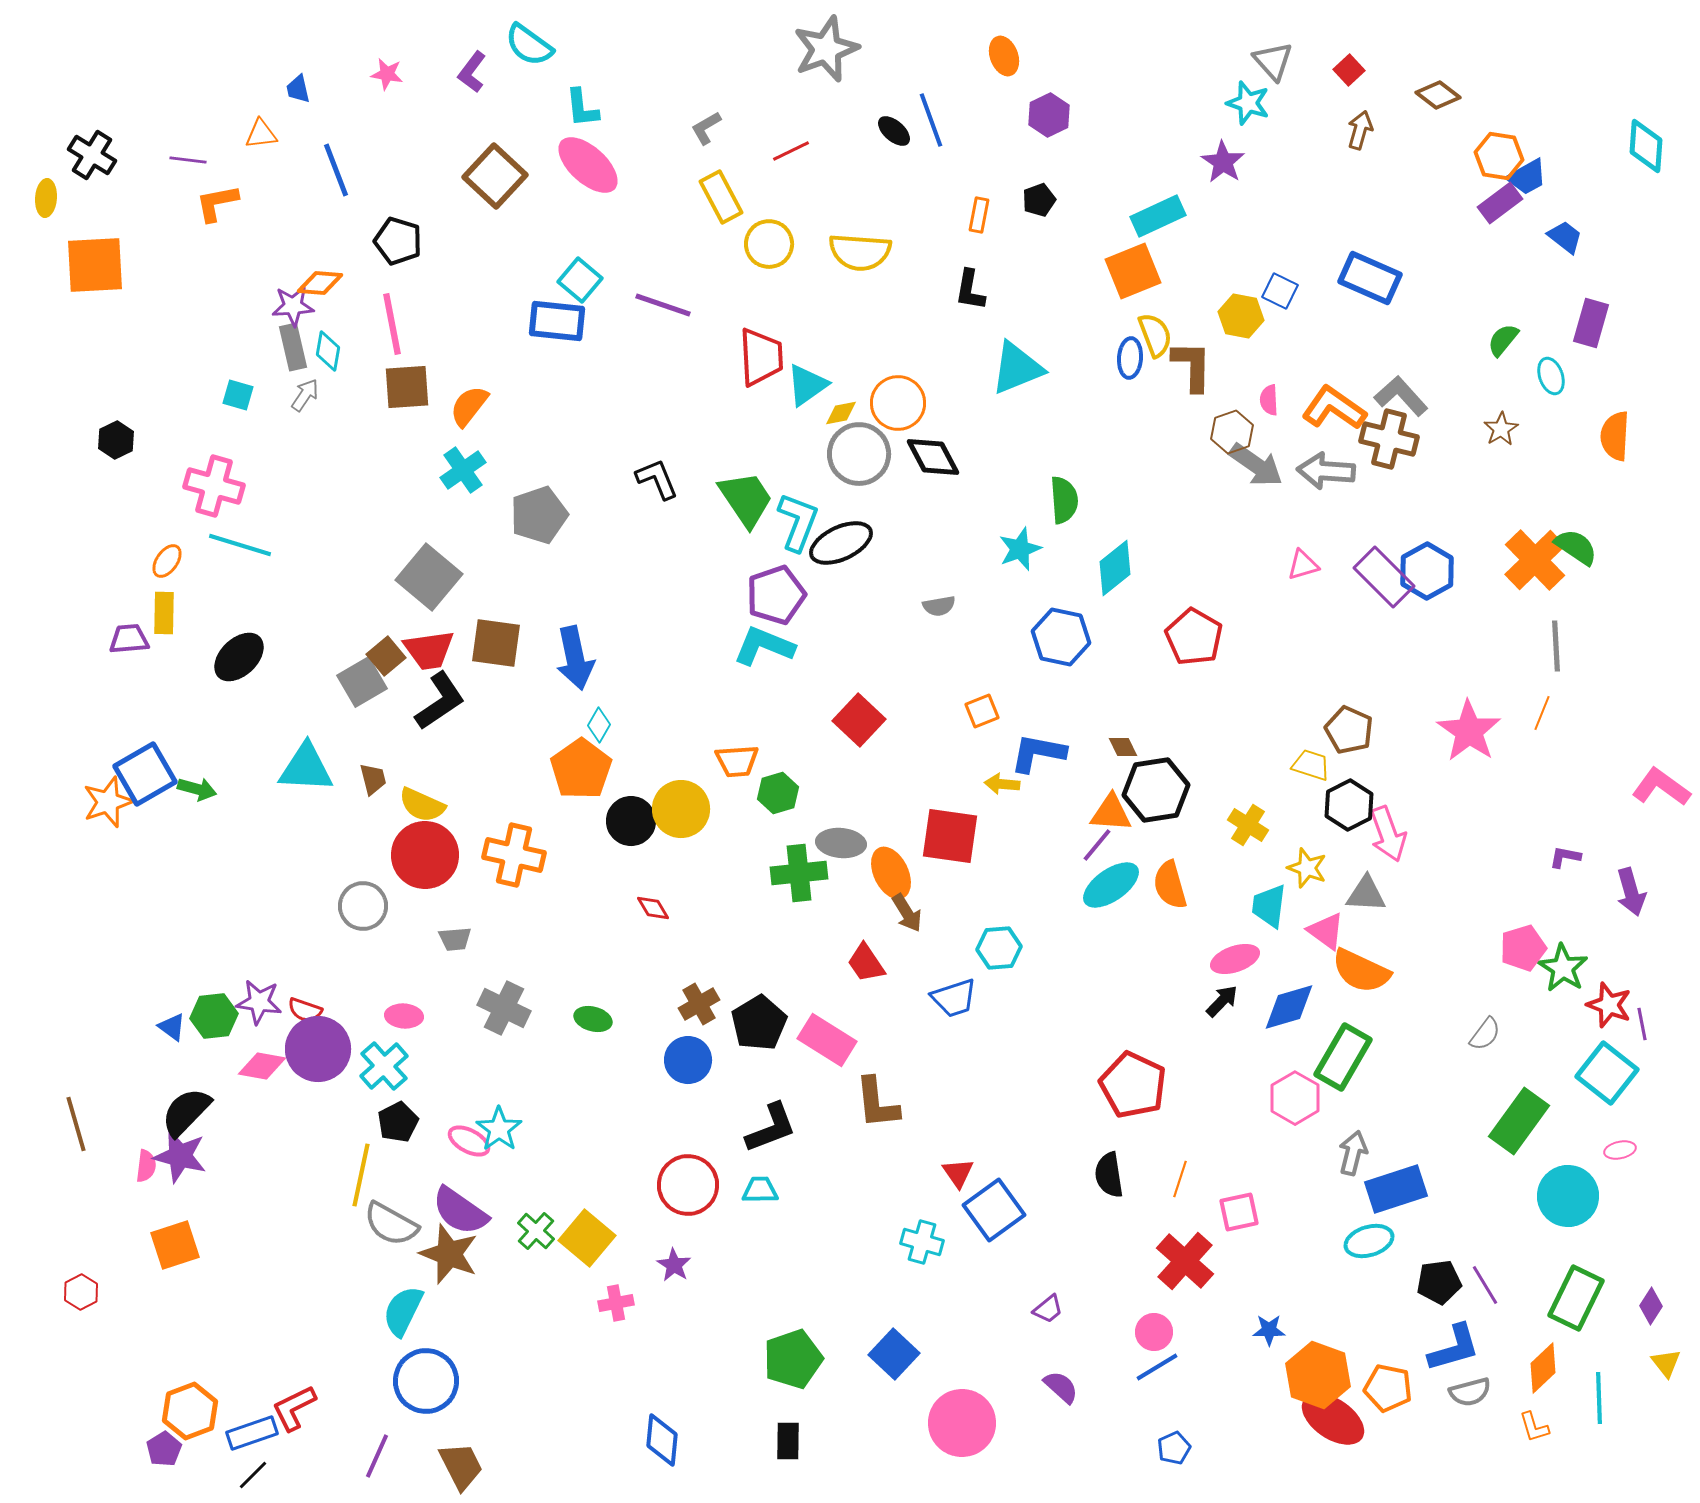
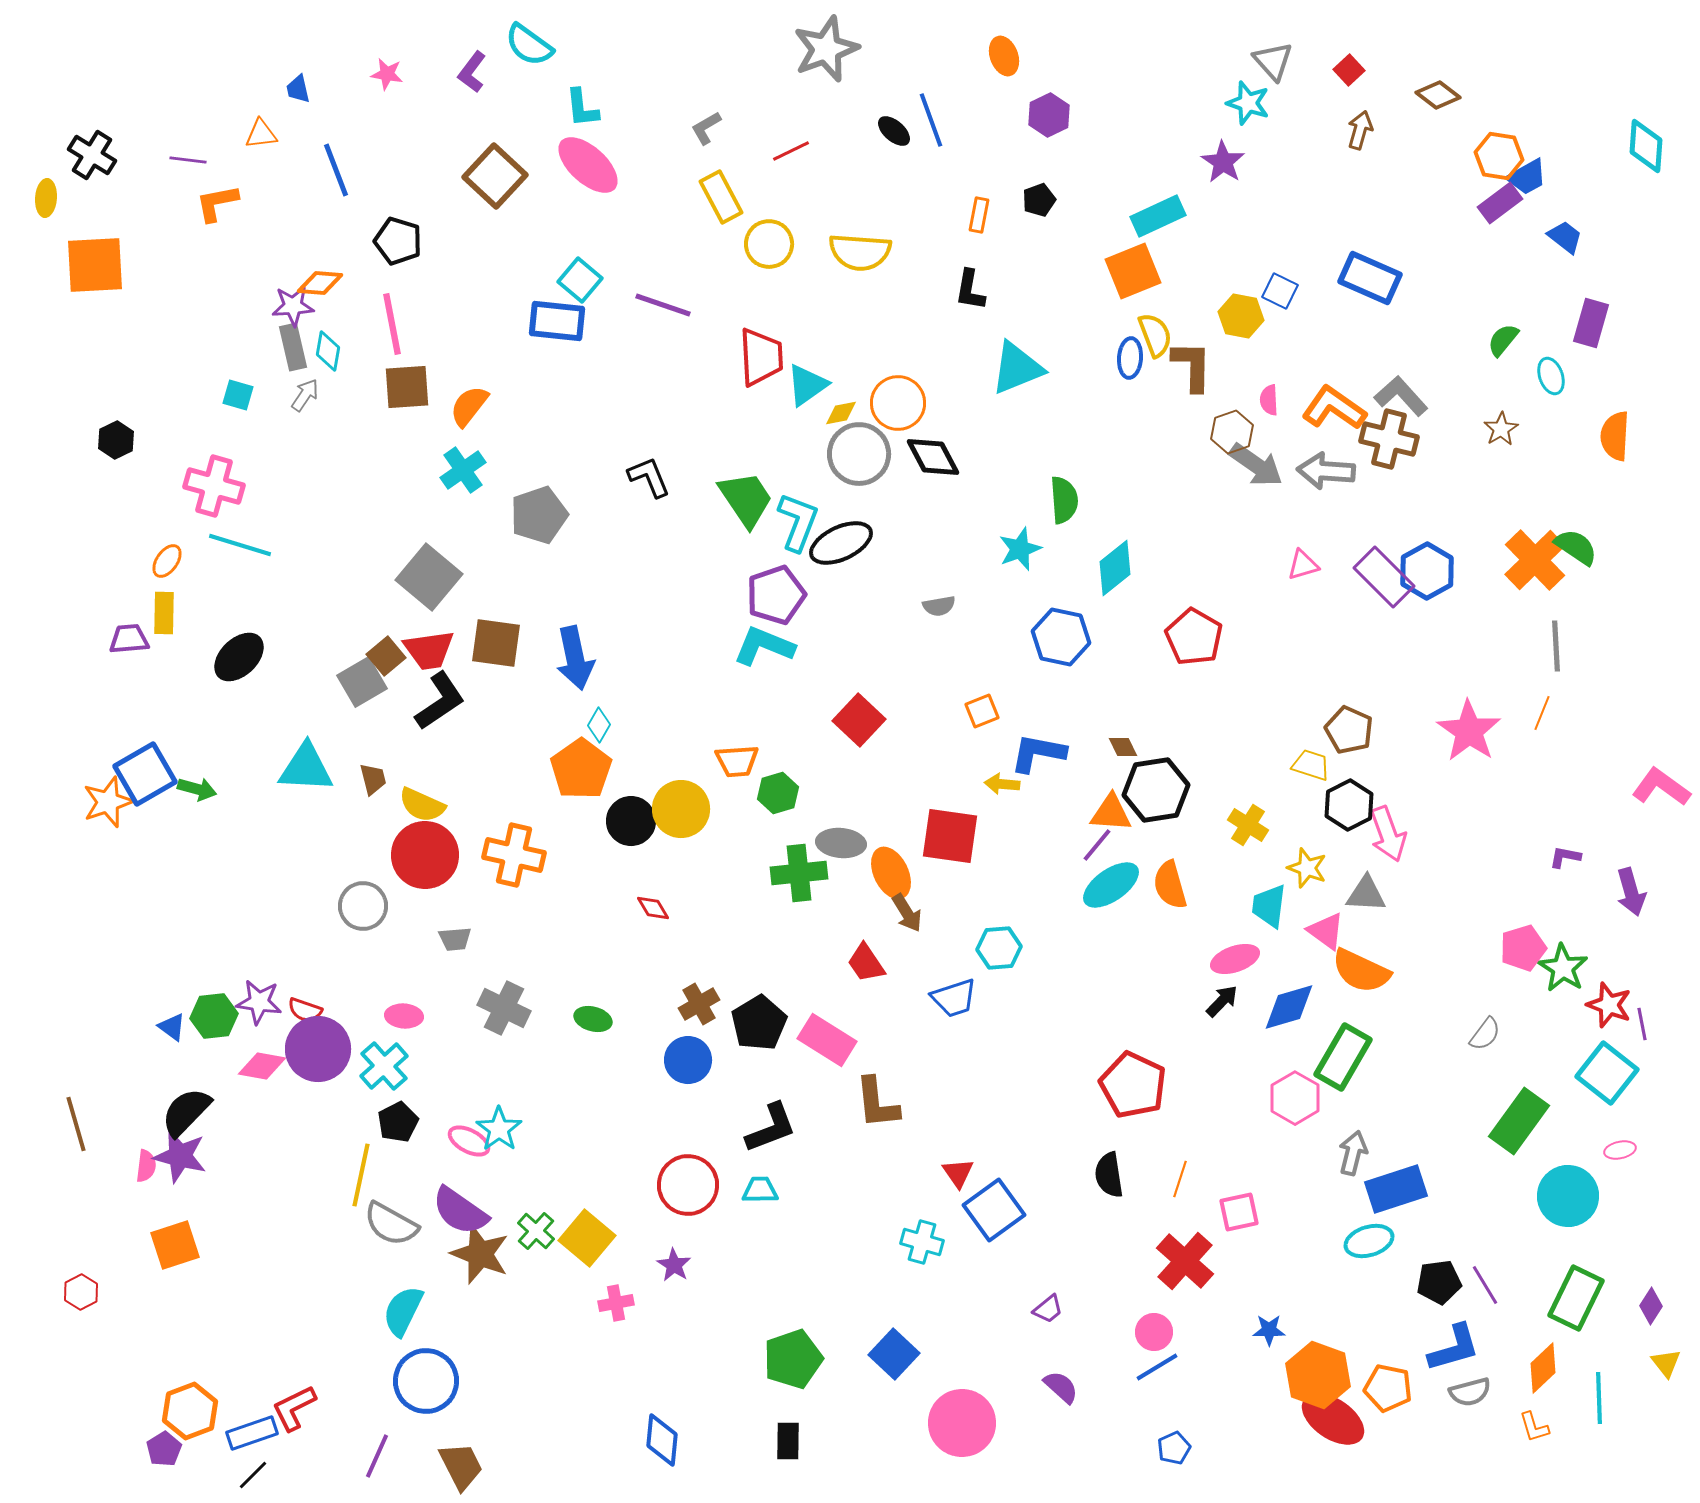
black L-shape at (657, 479): moved 8 px left, 2 px up
brown star at (449, 1254): moved 31 px right
